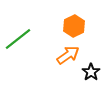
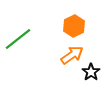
orange arrow: moved 4 px right
